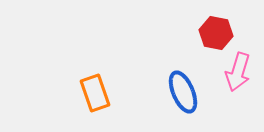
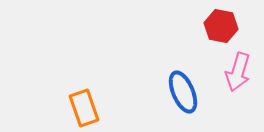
red hexagon: moved 5 px right, 7 px up
orange rectangle: moved 11 px left, 15 px down
